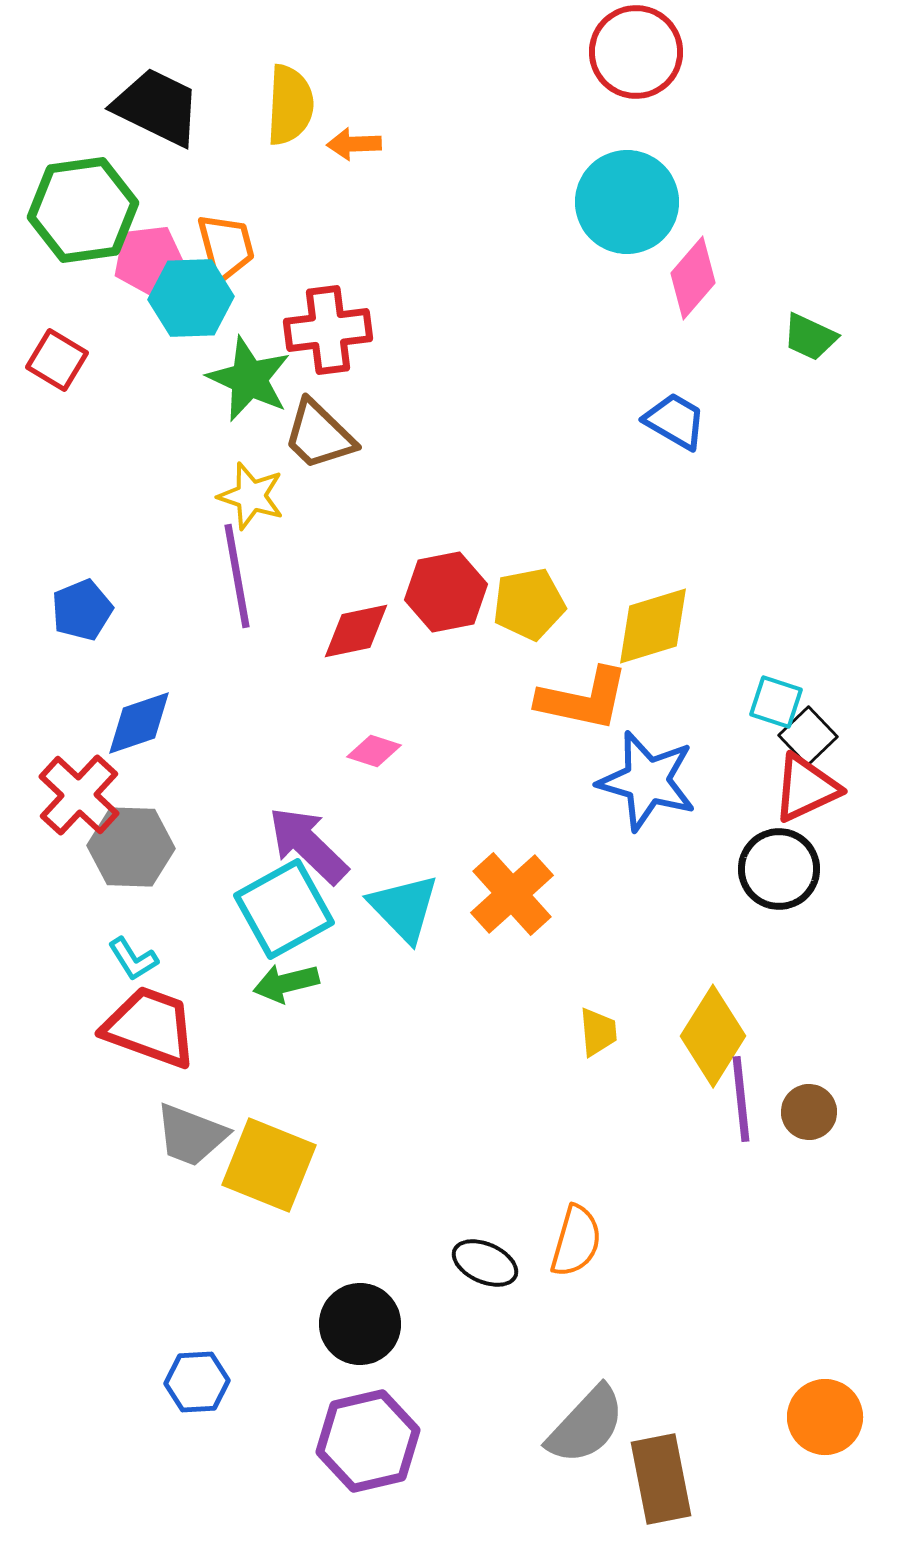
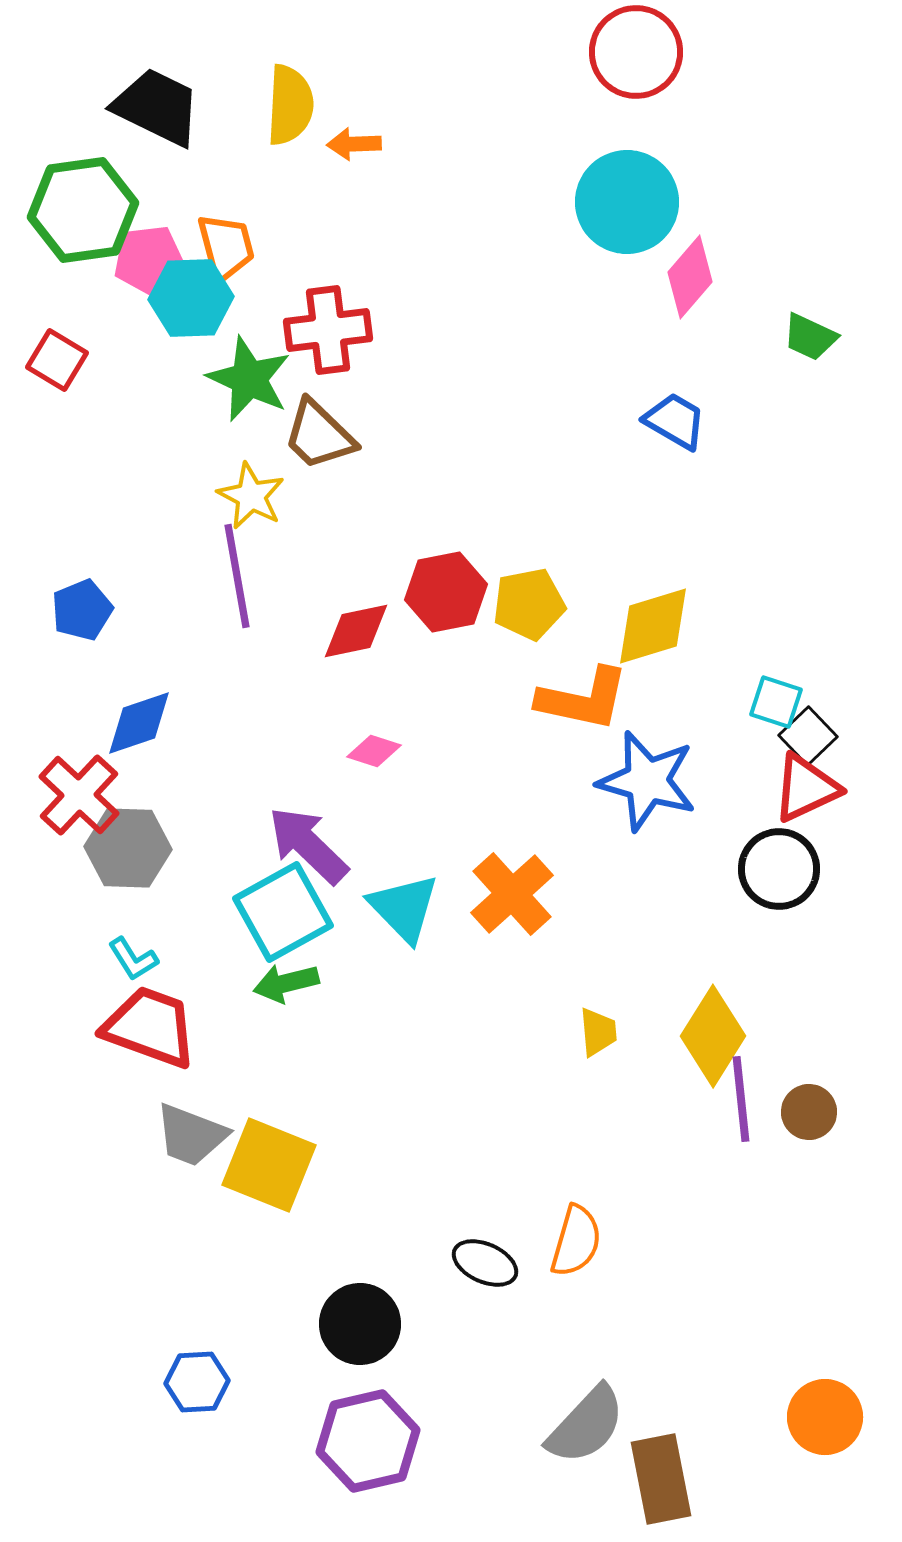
pink diamond at (693, 278): moved 3 px left, 1 px up
yellow star at (251, 496): rotated 10 degrees clockwise
gray hexagon at (131, 847): moved 3 px left, 1 px down
cyan square at (284, 909): moved 1 px left, 3 px down
